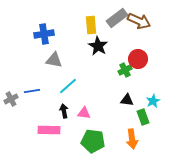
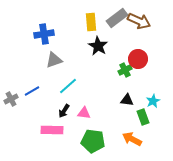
yellow rectangle: moved 3 px up
gray triangle: rotated 30 degrees counterclockwise
blue line: rotated 21 degrees counterclockwise
black arrow: rotated 136 degrees counterclockwise
pink rectangle: moved 3 px right
orange arrow: rotated 126 degrees clockwise
